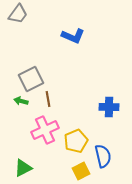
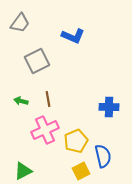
gray trapezoid: moved 2 px right, 9 px down
gray square: moved 6 px right, 18 px up
green triangle: moved 3 px down
